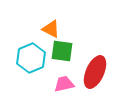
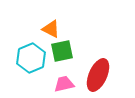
green square: rotated 20 degrees counterclockwise
red ellipse: moved 3 px right, 3 px down
